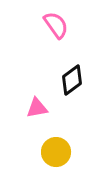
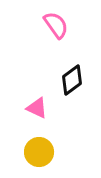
pink triangle: rotated 35 degrees clockwise
yellow circle: moved 17 px left
